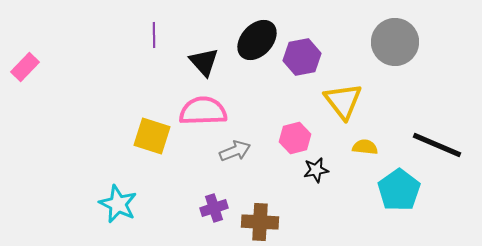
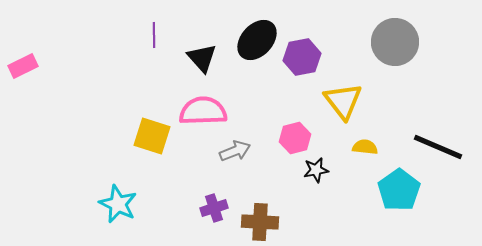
black triangle: moved 2 px left, 4 px up
pink rectangle: moved 2 px left, 1 px up; rotated 20 degrees clockwise
black line: moved 1 px right, 2 px down
